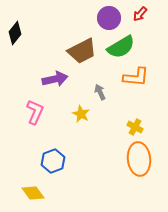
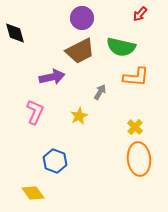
purple circle: moved 27 px left
black diamond: rotated 55 degrees counterclockwise
green semicircle: rotated 44 degrees clockwise
brown trapezoid: moved 2 px left
purple arrow: moved 3 px left, 2 px up
gray arrow: rotated 56 degrees clockwise
yellow star: moved 2 px left, 2 px down; rotated 18 degrees clockwise
yellow cross: rotated 14 degrees clockwise
blue hexagon: moved 2 px right; rotated 20 degrees counterclockwise
